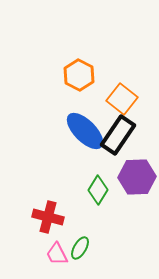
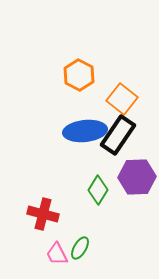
blue ellipse: rotated 51 degrees counterclockwise
red cross: moved 5 px left, 3 px up
